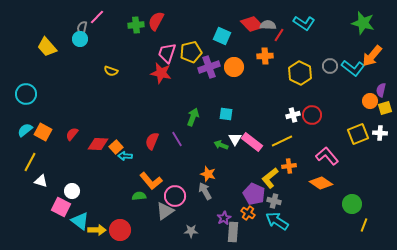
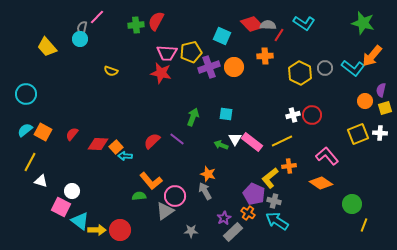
pink trapezoid at (167, 53): rotated 105 degrees counterclockwise
gray circle at (330, 66): moved 5 px left, 2 px down
orange circle at (370, 101): moved 5 px left
purple line at (177, 139): rotated 21 degrees counterclockwise
red semicircle at (152, 141): rotated 24 degrees clockwise
gray rectangle at (233, 232): rotated 42 degrees clockwise
